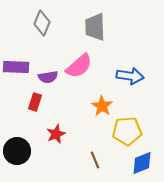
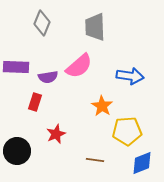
brown line: rotated 60 degrees counterclockwise
